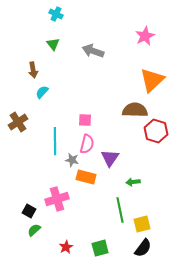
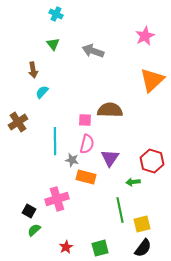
brown semicircle: moved 25 px left
red hexagon: moved 4 px left, 30 px down
